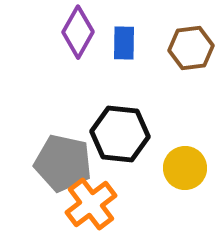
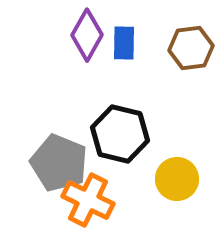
purple diamond: moved 9 px right, 3 px down
black hexagon: rotated 8 degrees clockwise
gray pentagon: moved 4 px left; rotated 10 degrees clockwise
yellow circle: moved 8 px left, 11 px down
orange cross: moved 3 px left, 4 px up; rotated 27 degrees counterclockwise
